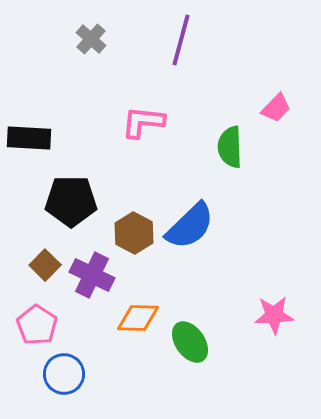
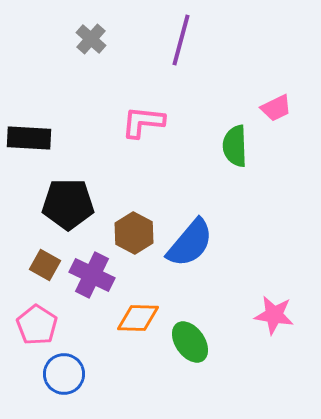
pink trapezoid: rotated 20 degrees clockwise
green semicircle: moved 5 px right, 1 px up
black pentagon: moved 3 px left, 3 px down
blue semicircle: moved 17 px down; rotated 6 degrees counterclockwise
brown square: rotated 16 degrees counterclockwise
pink star: rotated 12 degrees clockwise
